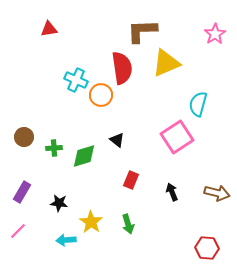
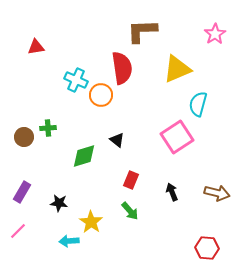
red triangle: moved 13 px left, 18 px down
yellow triangle: moved 11 px right, 6 px down
green cross: moved 6 px left, 20 px up
green arrow: moved 2 px right, 13 px up; rotated 24 degrees counterclockwise
cyan arrow: moved 3 px right, 1 px down
